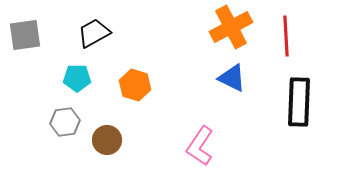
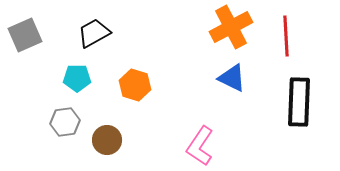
gray square: rotated 16 degrees counterclockwise
